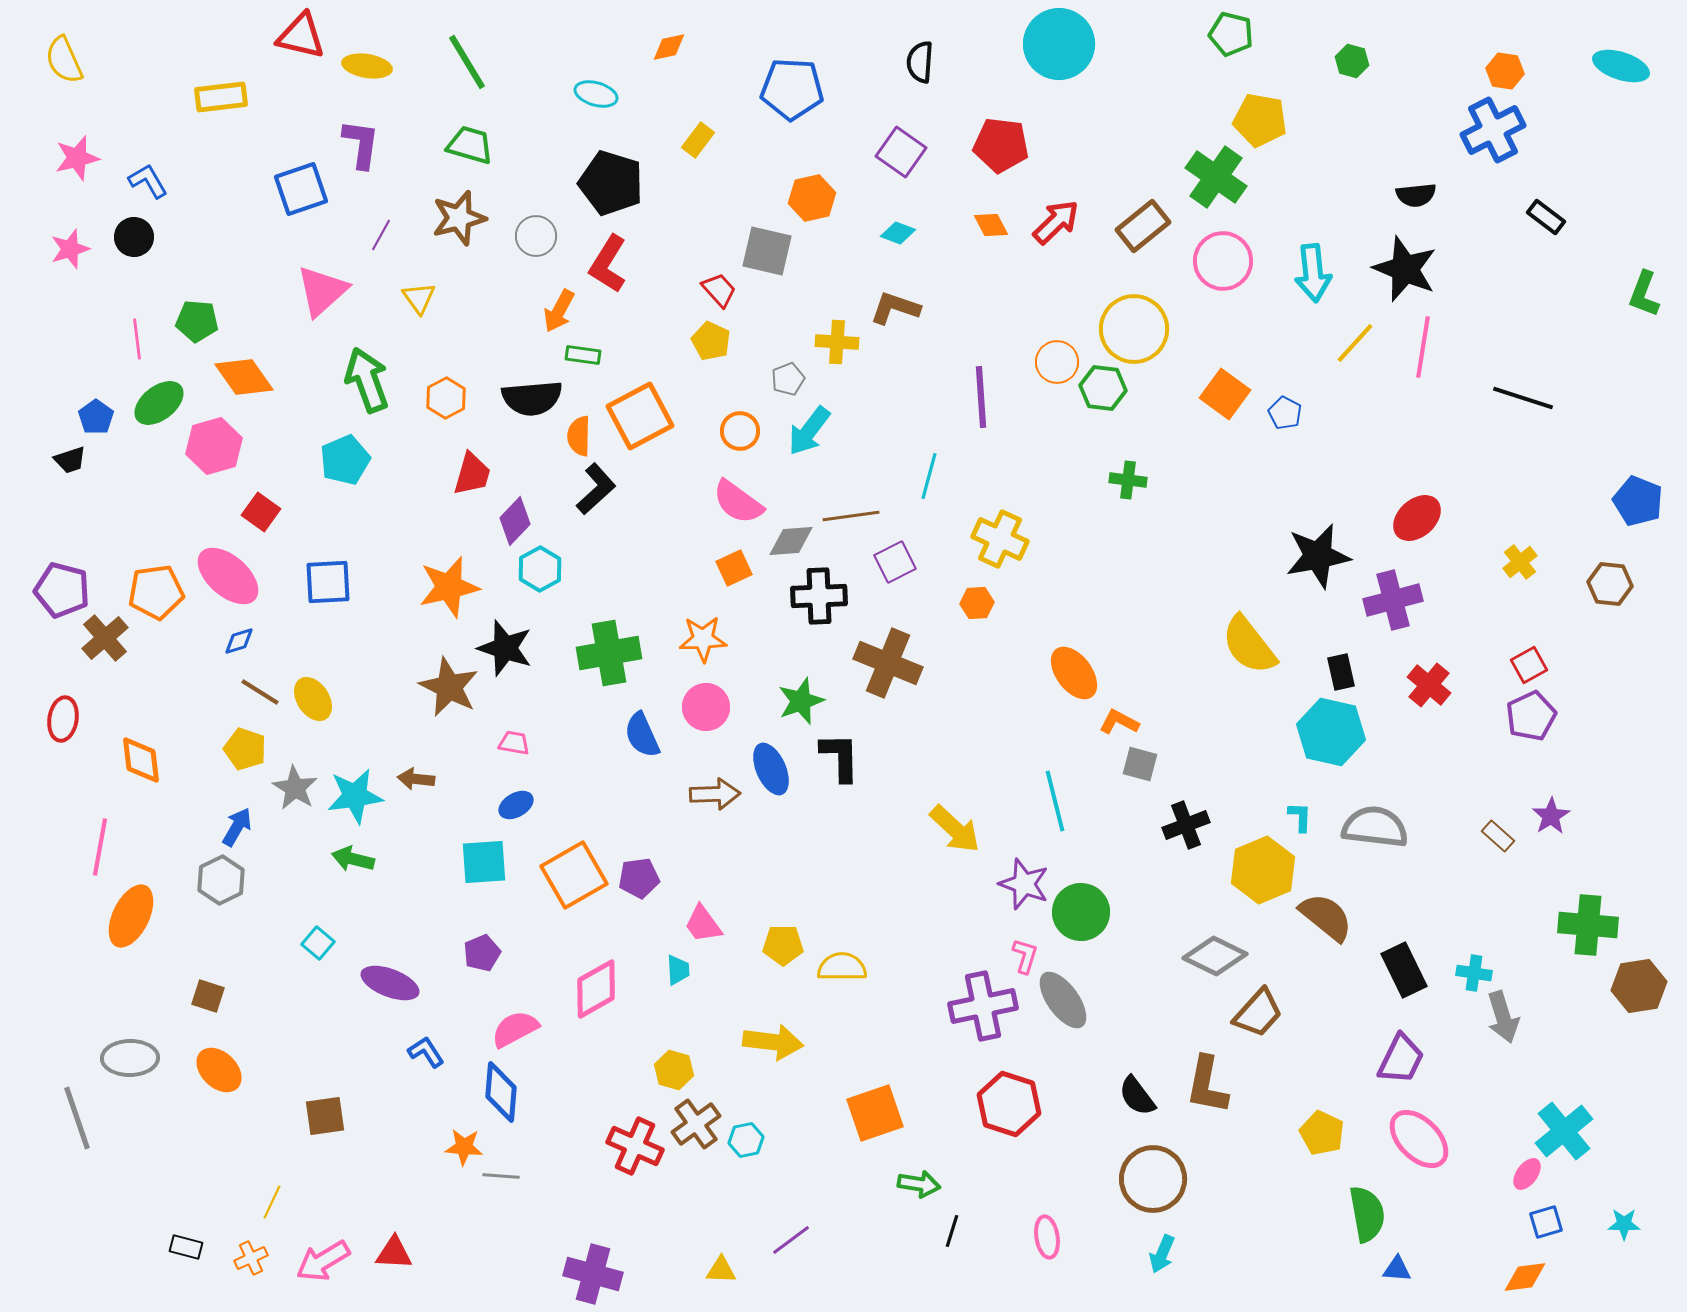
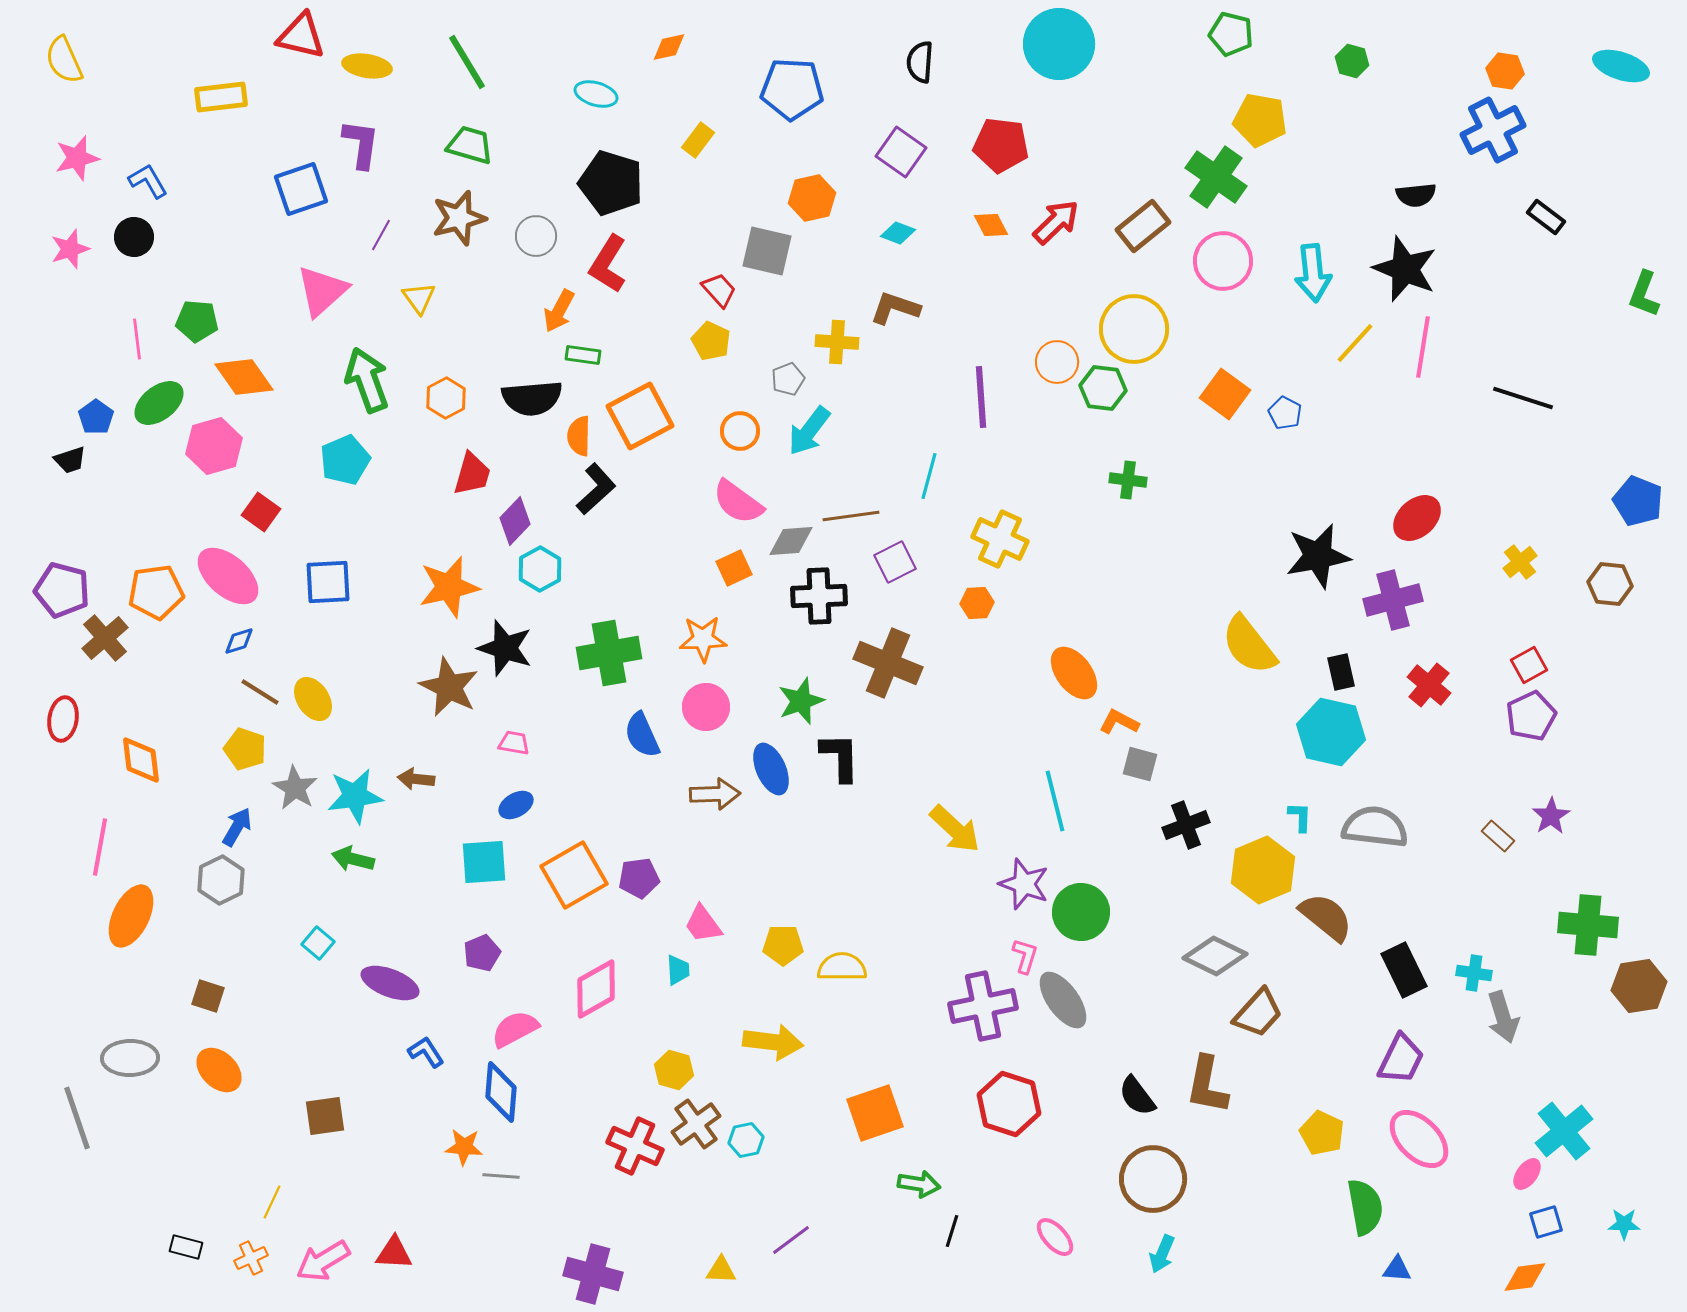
green semicircle at (1367, 1214): moved 2 px left, 7 px up
pink ellipse at (1047, 1237): moved 8 px right; rotated 33 degrees counterclockwise
